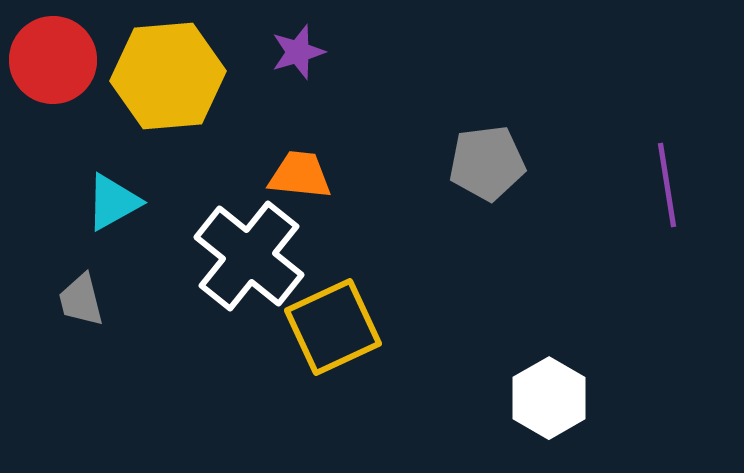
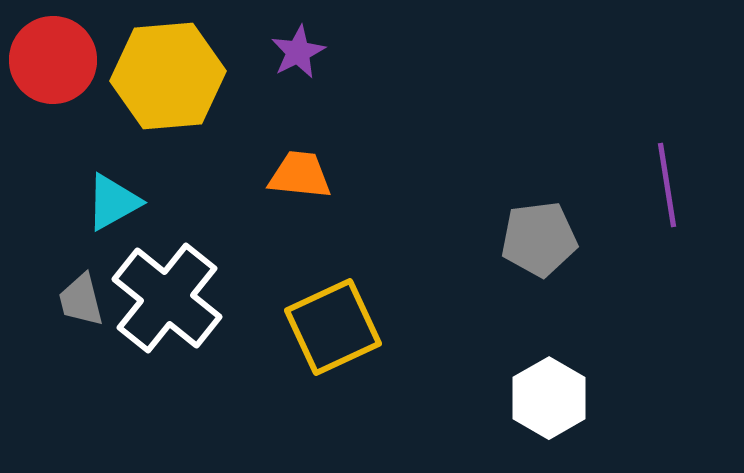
purple star: rotated 10 degrees counterclockwise
gray pentagon: moved 52 px right, 76 px down
white cross: moved 82 px left, 42 px down
